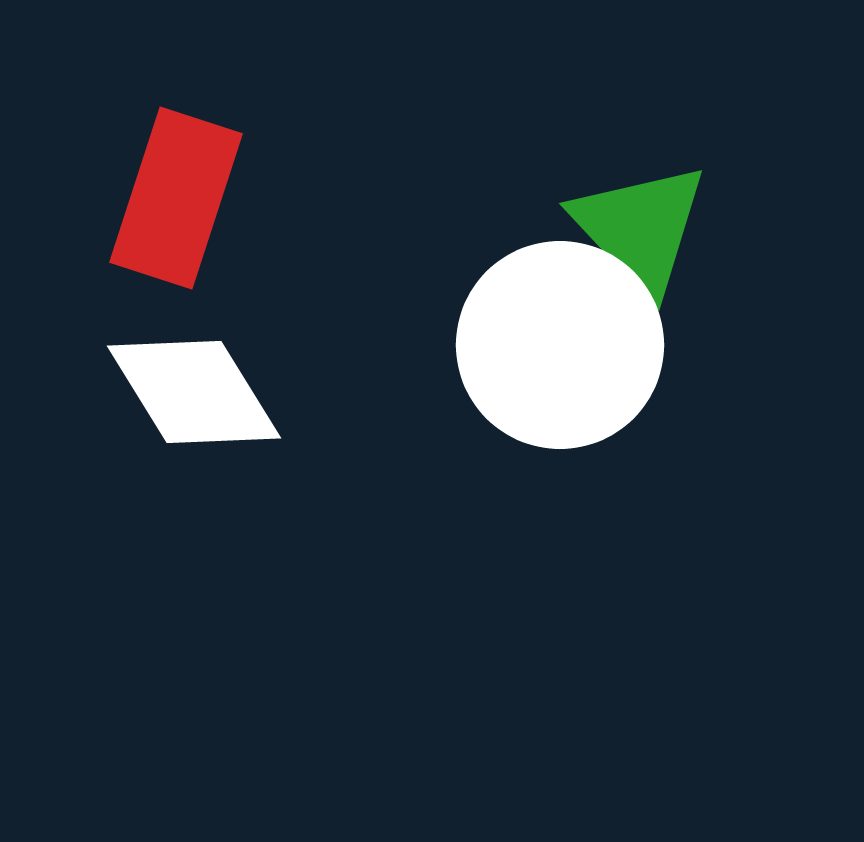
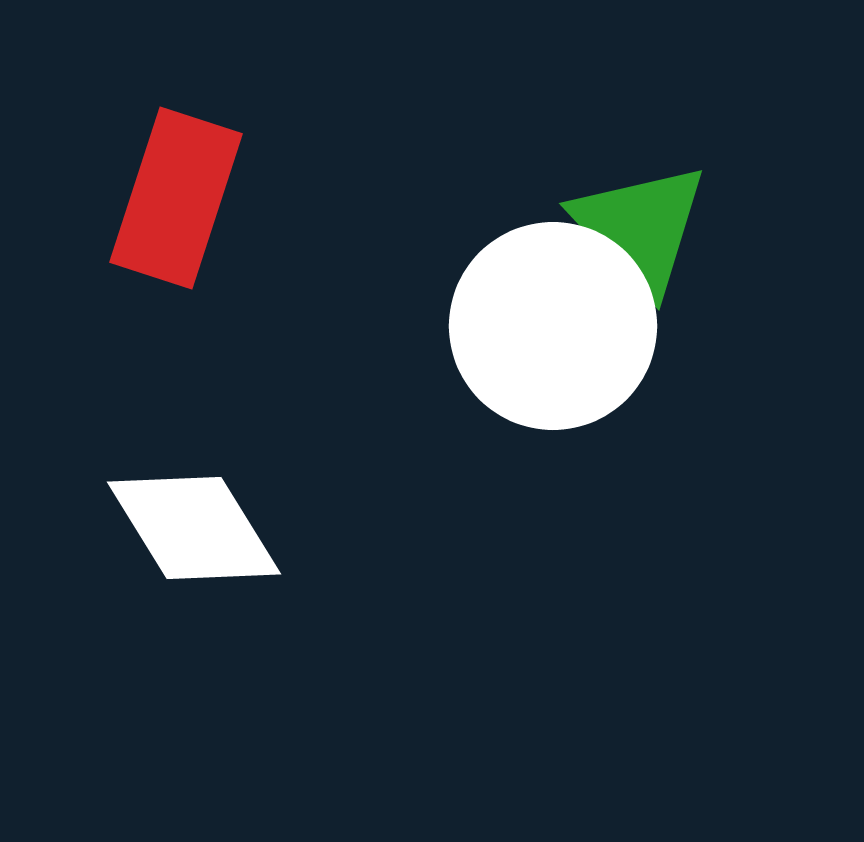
white circle: moved 7 px left, 19 px up
white diamond: moved 136 px down
